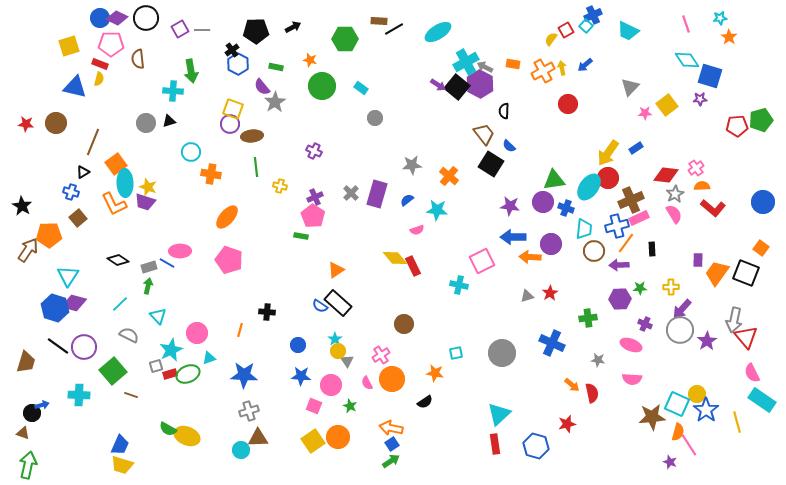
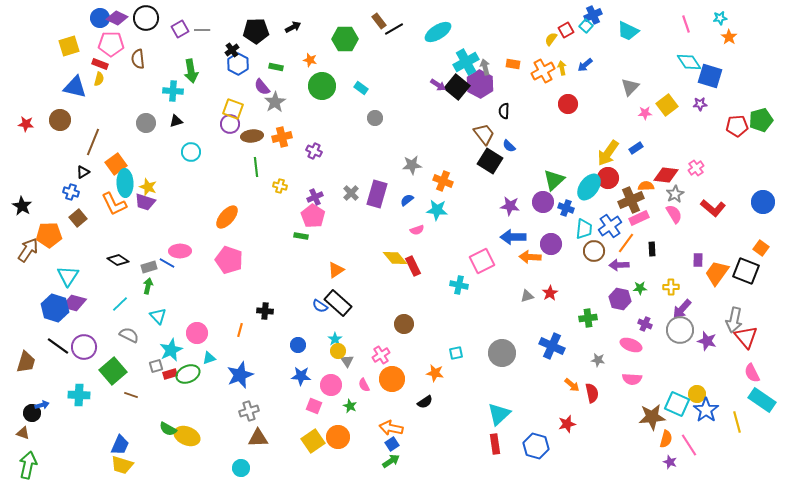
brown rectangle at (379, 21): rotated 49 degrees clockwise
cyan diamond at (687, 60): moved 2 px right, 2 px down
gray arrow at (485, 67): rotated 49 degrees clockwise
purple star at (700, 99): moved 5 px down
black triangle at (169, 121): moved 7 px right
brown circle at (56, 123): moved 4 px right, 3 px up
black square at (491, 164): moved 1 px left, 3 px up
orange cross at (211, 174): moved 71 px right, 37 px up; rotated 24 degrees counterclockwise
orange cross at (449, 176): moved 6 px left, 5 px down; rotated 18 degrees counterclockwise
green triangle at (554, 180): rotated 35 degrees counterclockwise
orange semicircle at (702, 186): moved 56 px left
blue cross at (617, 226): moved 7 px left; rotated 20 degrees counterclockwise
black square at (746, 273): moved 2 px up
purple hexagon at (620, 299): rotated 15 degrees clockwise
black cross at (267, 312): moved 2 px left, 1 px up
purple star at (707, 341): rotated 24 degrees counterclockwise
blue cross at (552, 343): moved 3 px down
blue star at (244, 375): moved 4 px left; rotated 24 degrees counterclockwise
pink semicircle at (367, 383): moved 3 px left, 2 px down
orange semicircle at (678, 432): moved 12 px left, 7 px down
cyan circle at (241, 450): moved 18 px down
